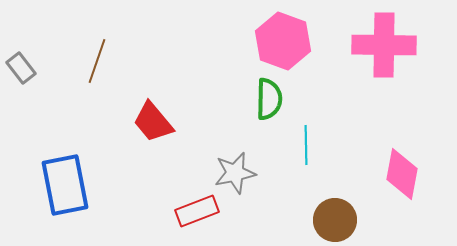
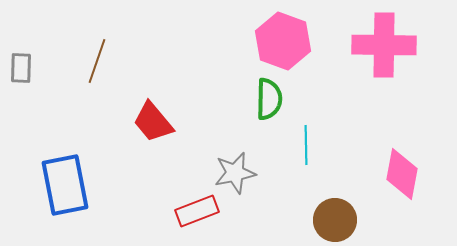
gray rectangle: rotated 40 degrees clockwise
